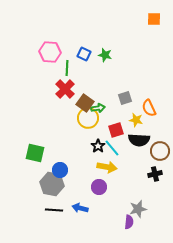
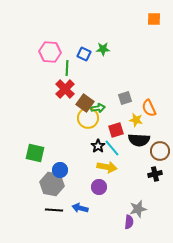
green star: moved 2 px left, 6 px up; rotated 16 degrees counterclockwise
